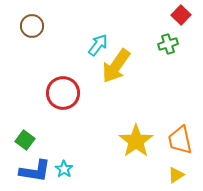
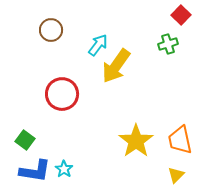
brown circle: moved 19 px right, 4 px down
red circle: moved 1 px left, 1 px down
yellow triangle: rotated 12 degrees counterclockwise
